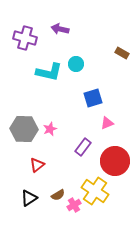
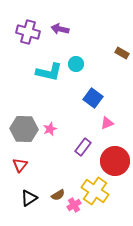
purple cross: moved 3 px right, 6 px up
blue square: rotated 36 degrees counterclockwise
red triangle: moved 17 px left; rotated 14 degrees counterclockwise
